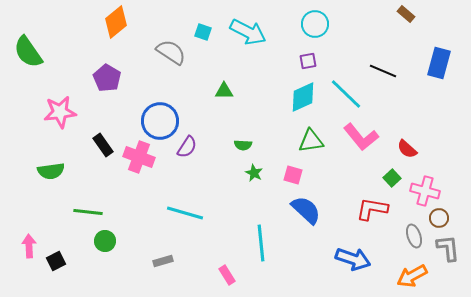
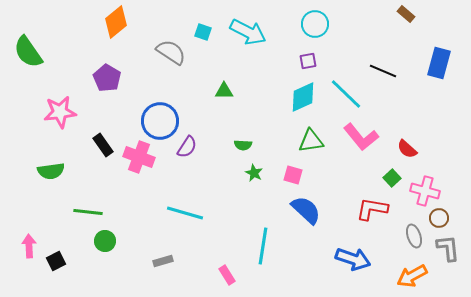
cyan line at (261, 243): moved 2 px right, 3 px down; rotated 15 degrees clockwise
